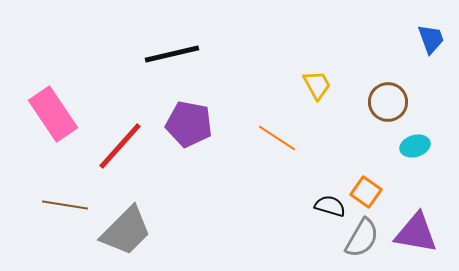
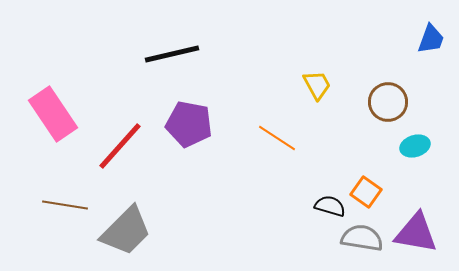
blue trapezoid: rotated 40 degrees clockwise
gray semicircle: rotated 111 degrees counterclockwise
